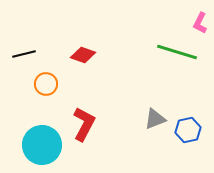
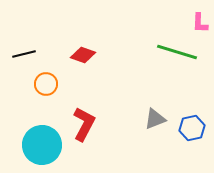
pink L-shape: rotated 25 degrees counterclockwise
blue hexagon: moved 4 px right, 2 px up
